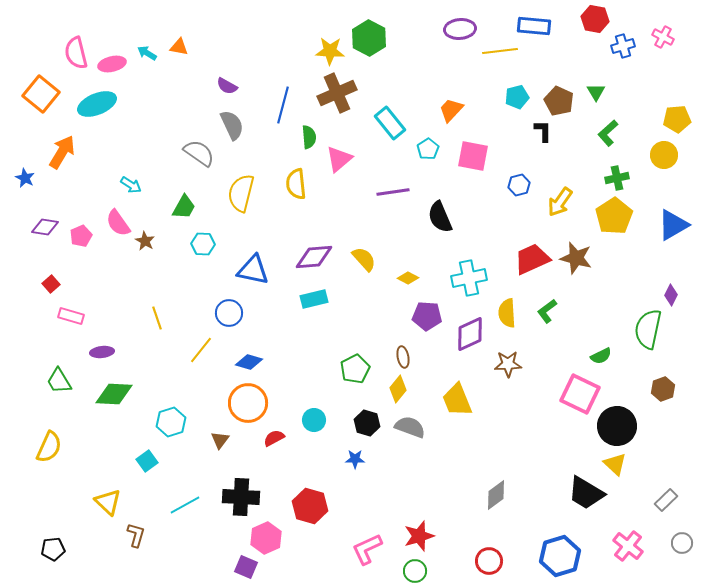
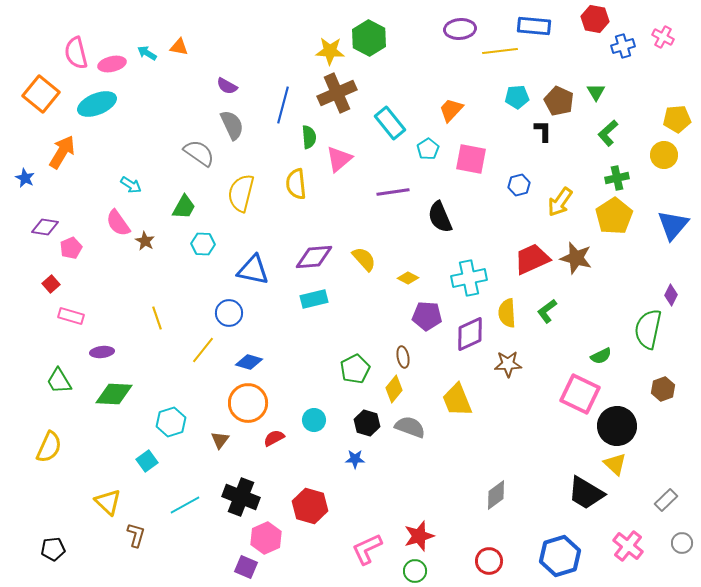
cyan pentagon at (517, 97): rotated 10 degrees clockwise
pink square at (473, 156): moved 2 px left, 3 px down
blue triangle at (673, 225): rotated 20 degrees counterclockwise
pink pentagon at (81, 236): moved 10 px left, 12 px down
yellow line at (201, 350): moved 2 px right
yellow diamond at (398, 389): moved 4 px left
black cross at (241, 497): rotated 18 degrees clockwise
